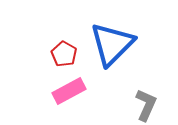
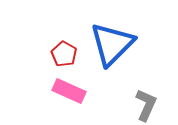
pink rectangle: rotated 52 degrees clockwise
